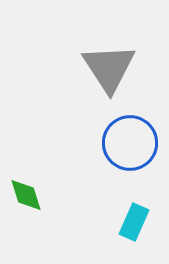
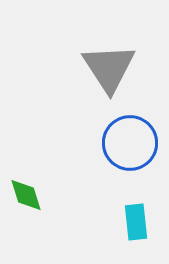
cyan rectangle: moved 2 px right; rotated 30 degrees counterclockwise
